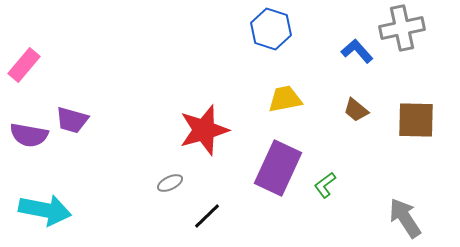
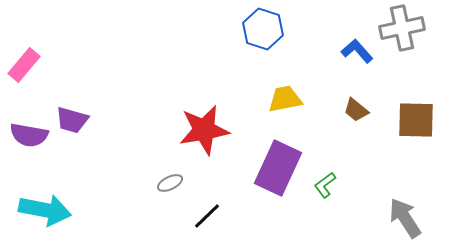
blue hexagon: moved 8 px left
red star: rotated 6 degrees clockwise
